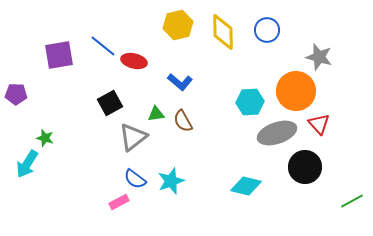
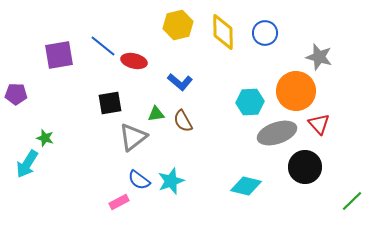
blue circle: moved 2 px left, 3 px down
black square: rotated 20 degrees clockwise
blue semicircle: moved 4 px right, 1 px down
green line: rotated 15 degrees counterclockwise
